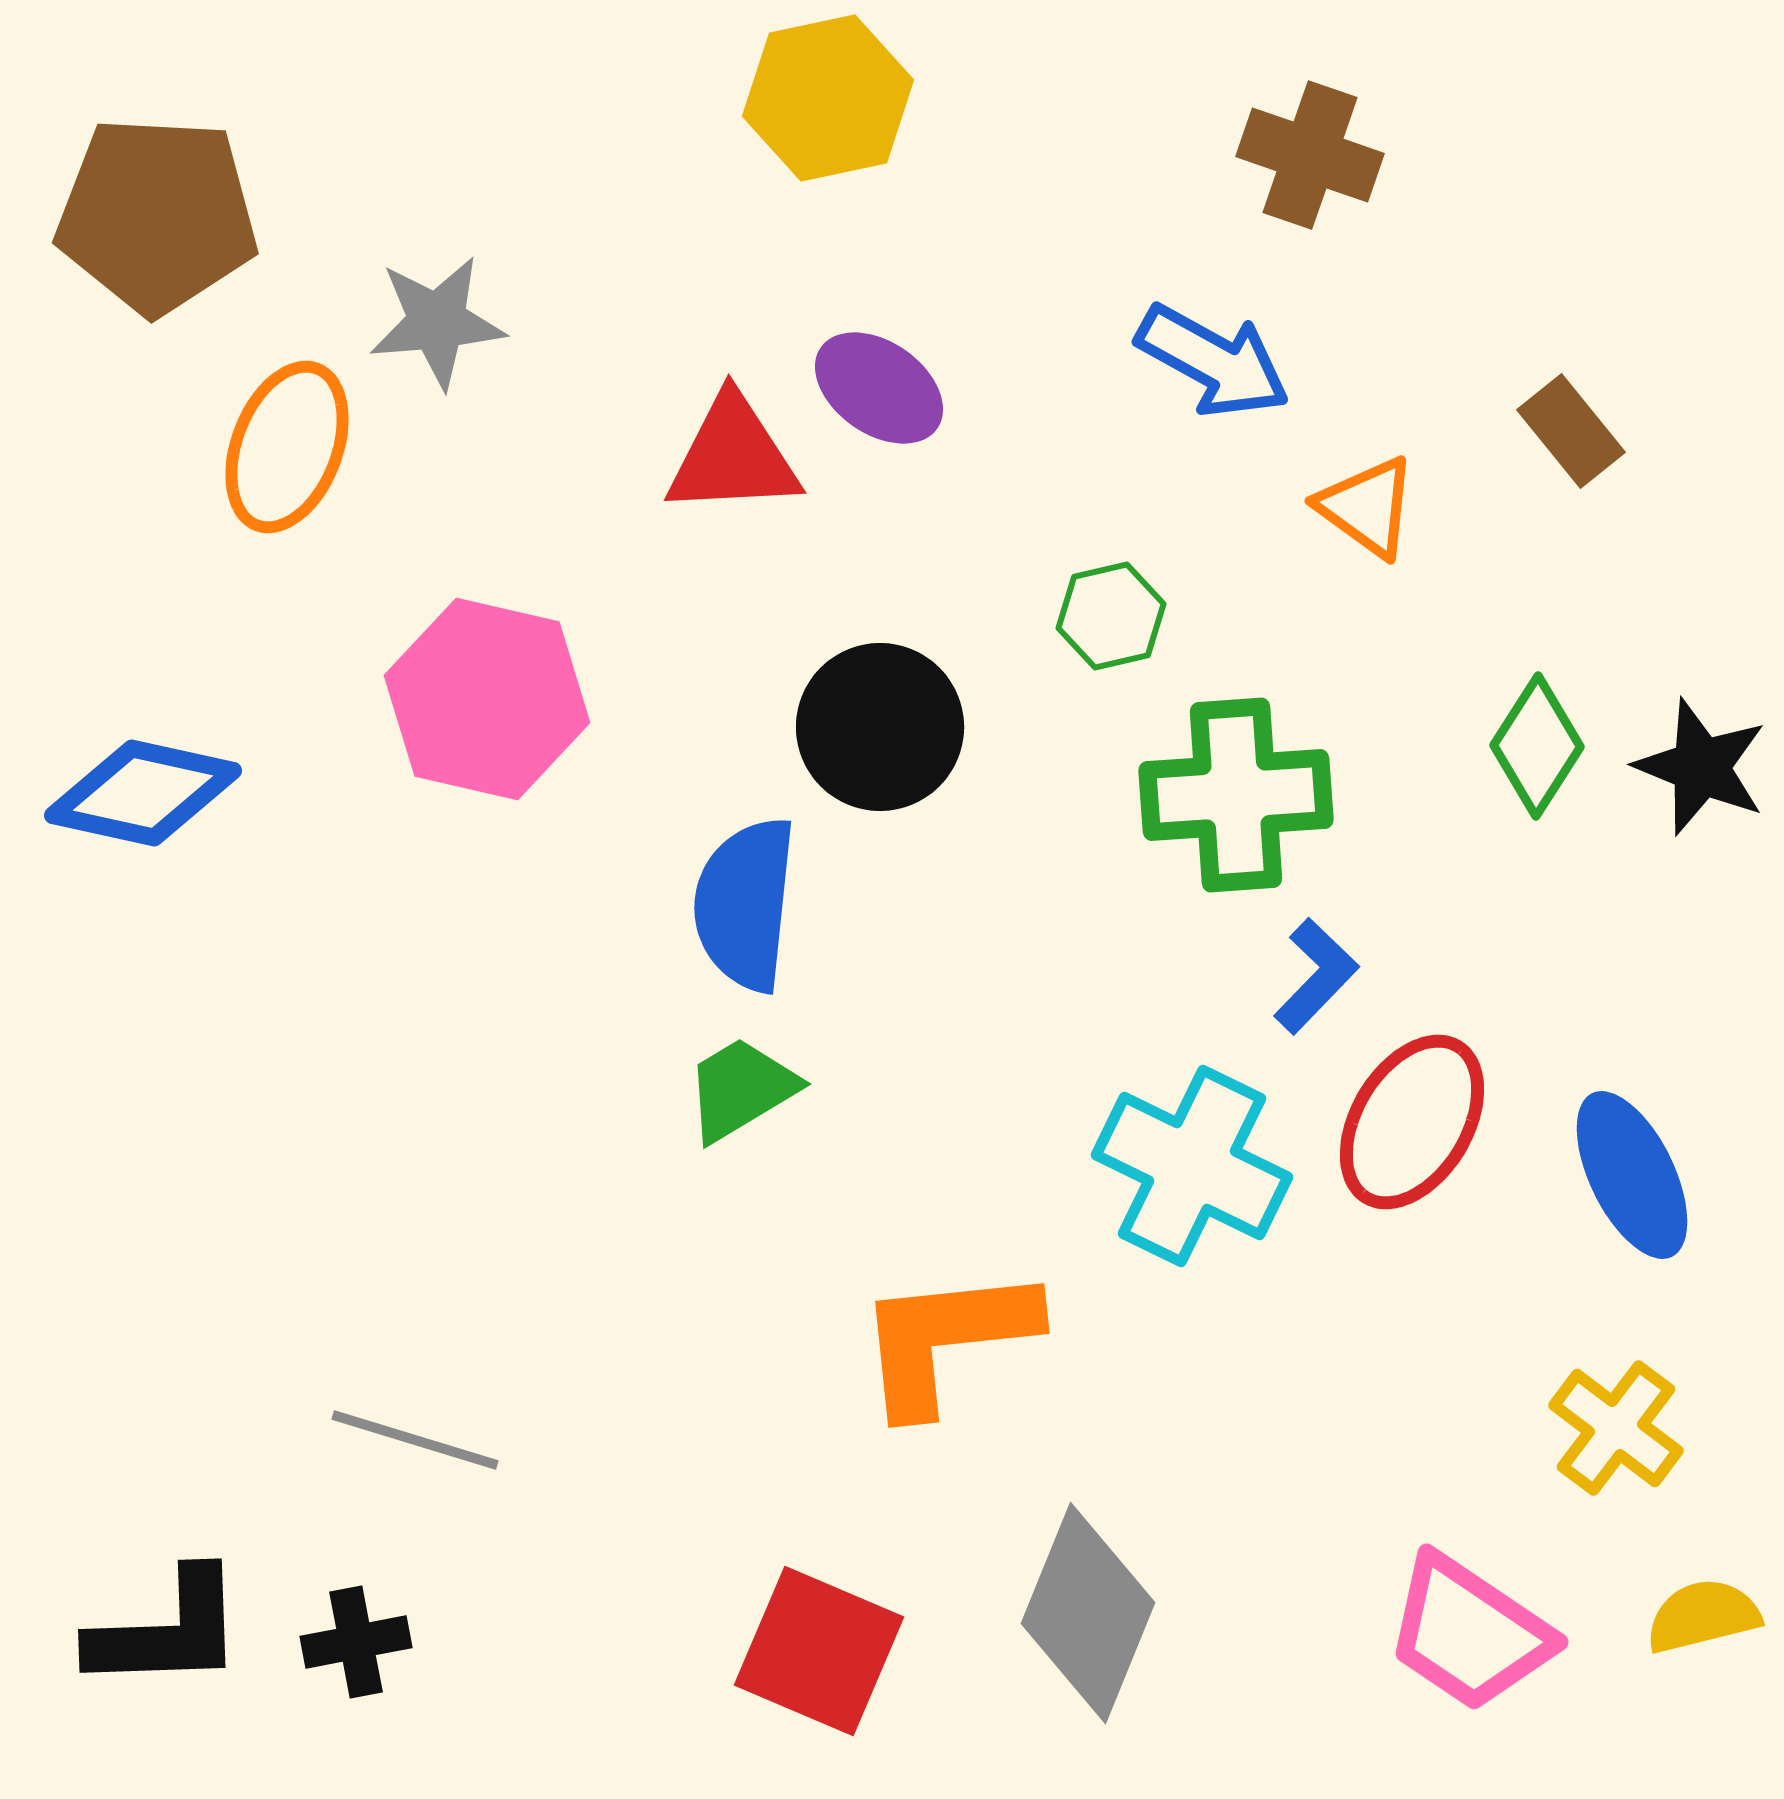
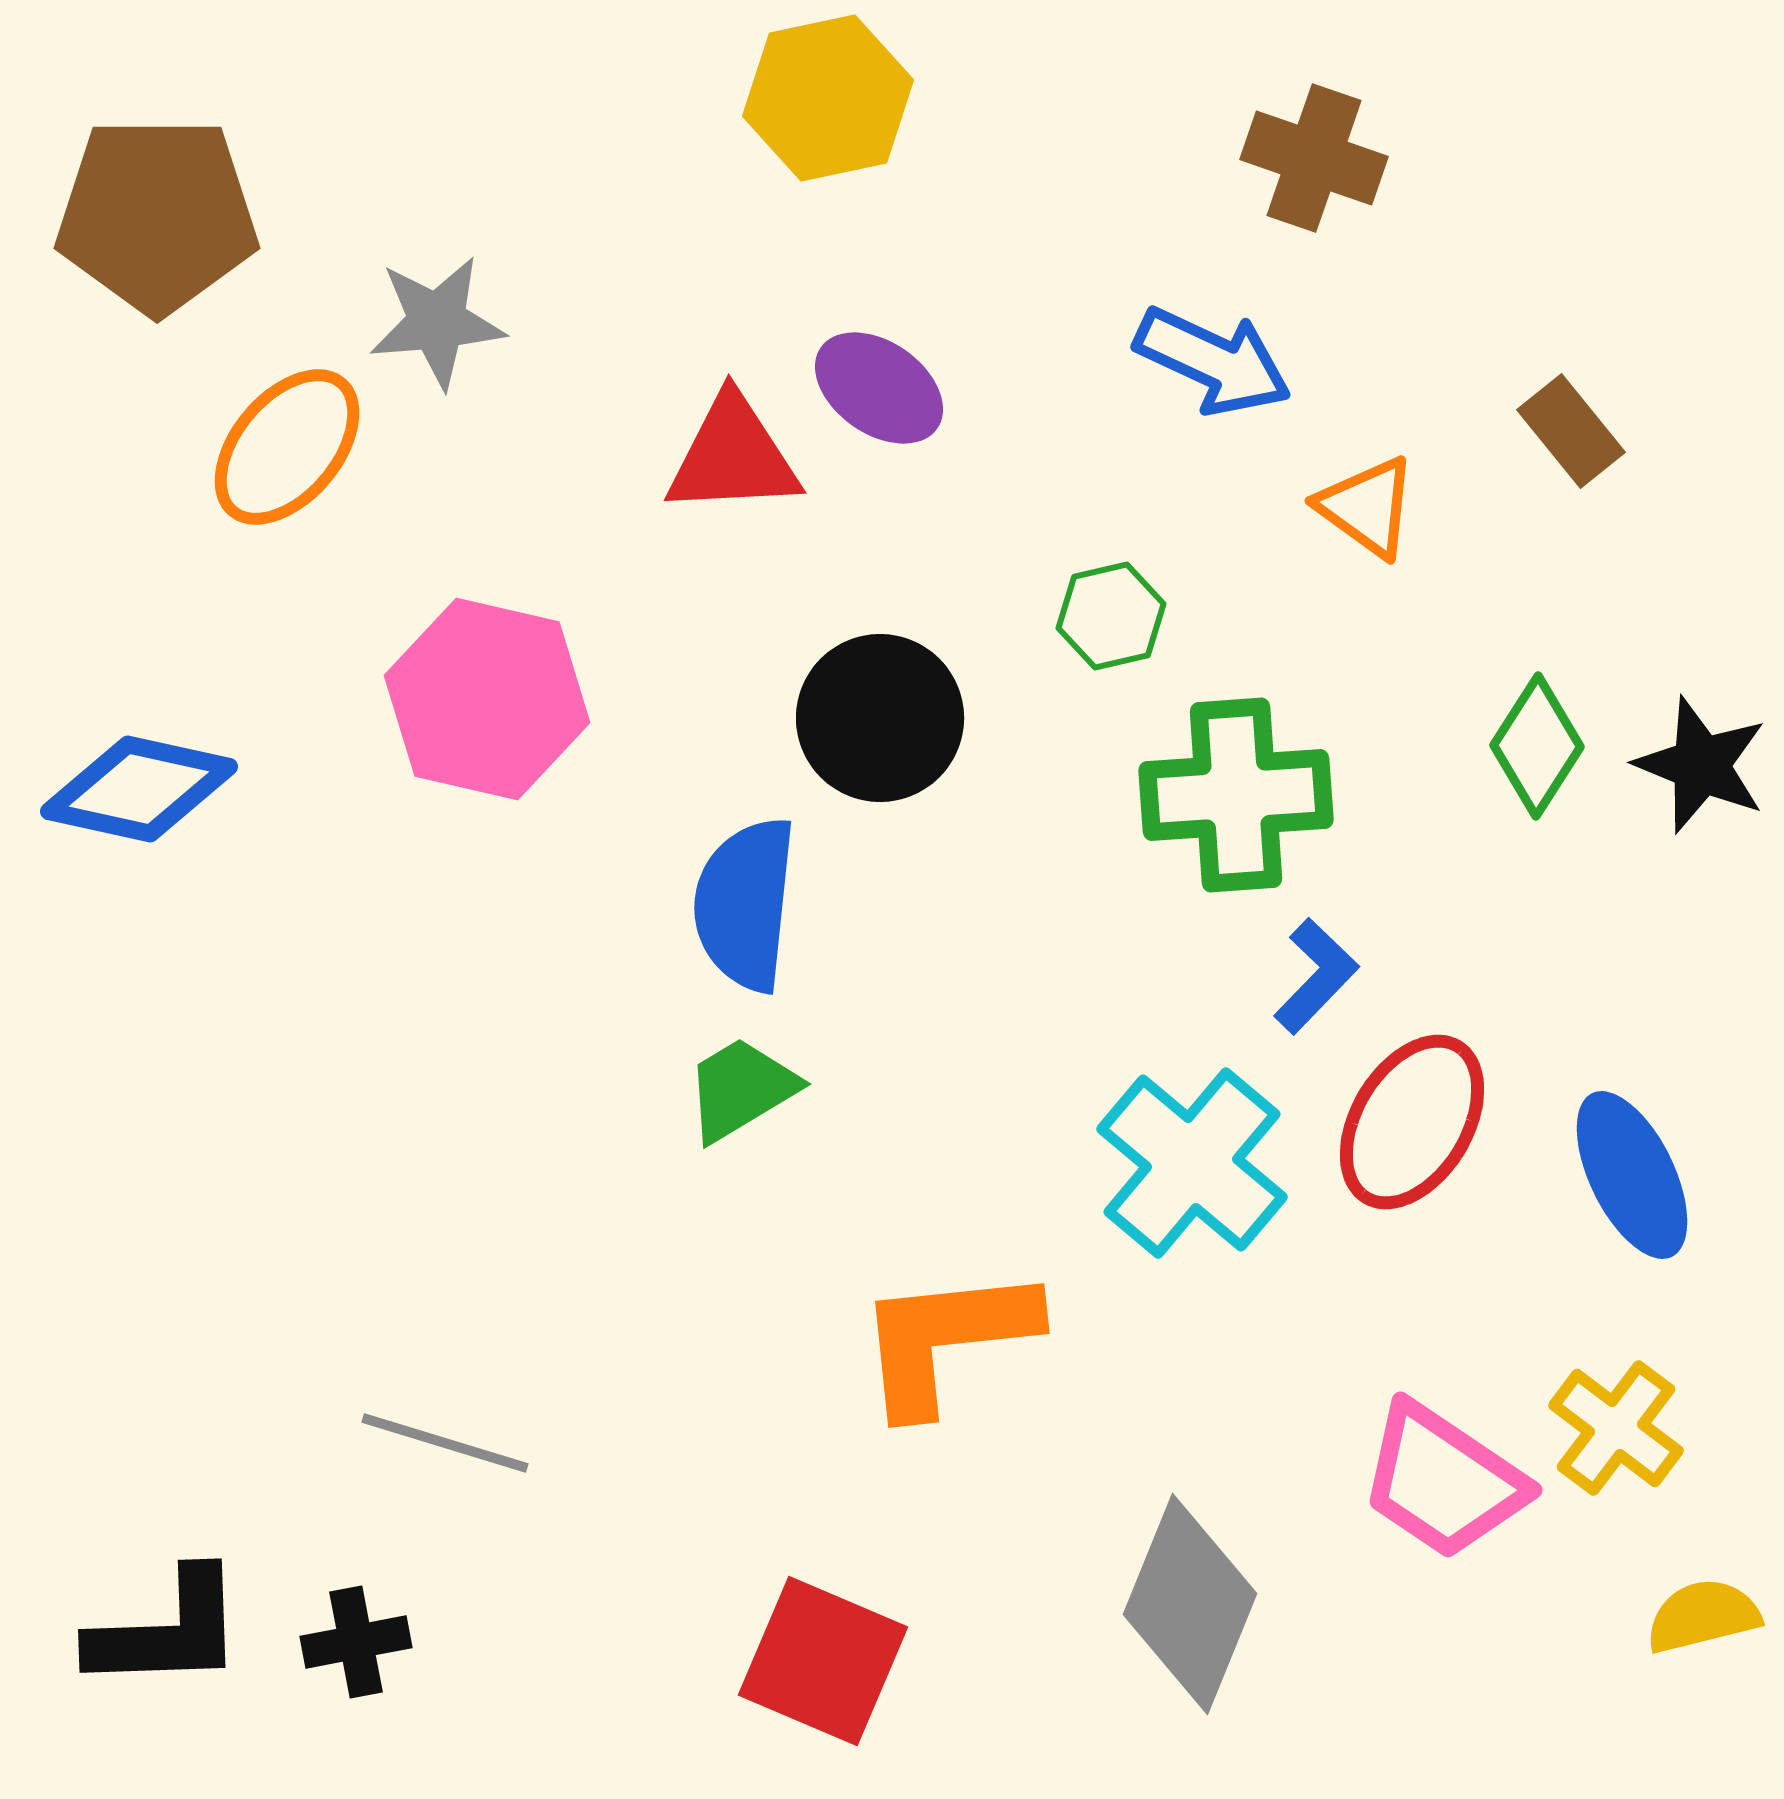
brown cross: moved 4 px right, 3 px down
brown pentagon: rotated 3 degrees counterclockwise
blue arrow: rotated 4 degrees counterclockwise
orange ellipse: rotated 19 degrees clockwise
black circle: moved 9 px up
black star: moved 2 px up
blue diamond: moved 4 px left, 4 px up
cyan cross: moved 3 px up; rotated 14 degrees clockwise
gray line: moved 30 px right, 3 px down
gray diamond: moved 102 px right, 9 px up
pink trapezoid: moved 26 px left, 152 px up
red square: moved 4 px right, 10 px down
